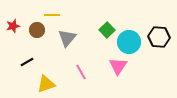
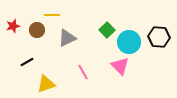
gray triangle: rotated 24 degrees clockwise
pink triangle: moved 2 px right; rotated 18 degrees counterclockwise
pink line: moved 2 px right
